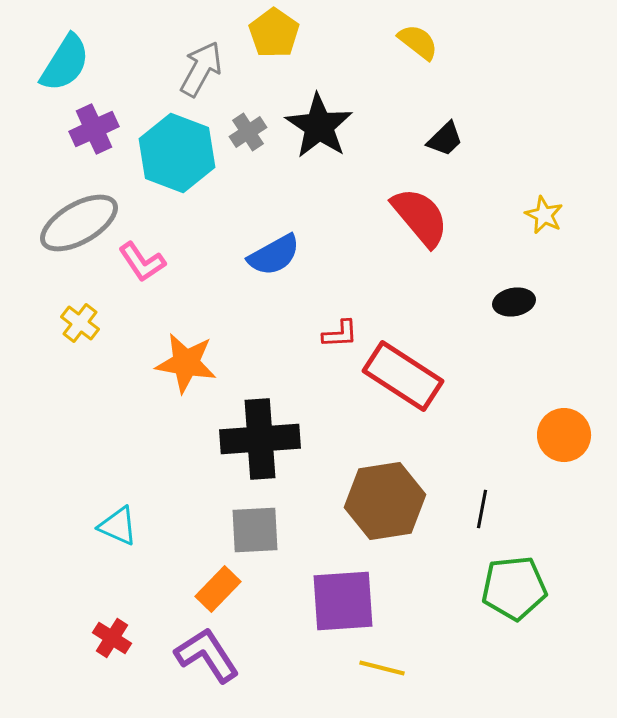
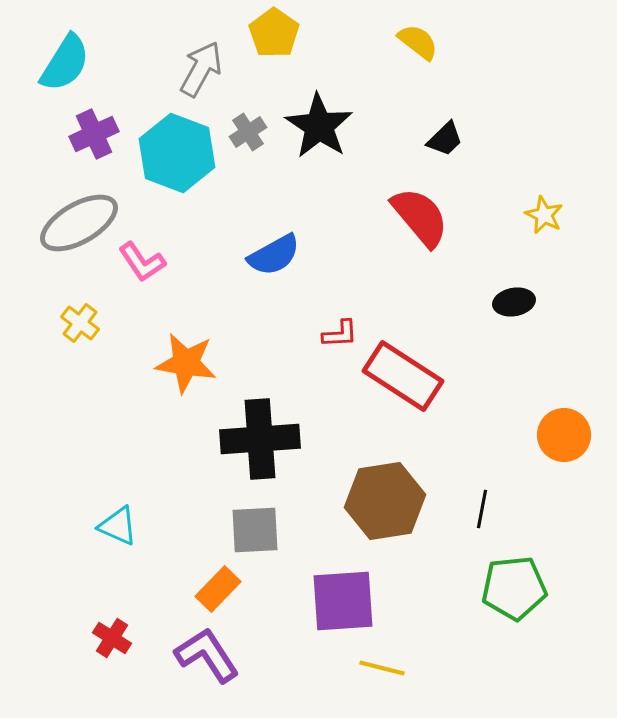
purple cross: moved 5 px down
